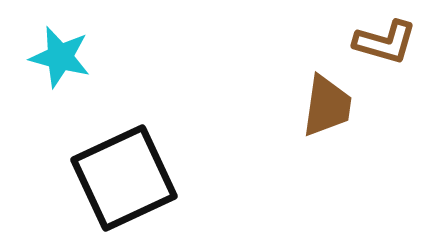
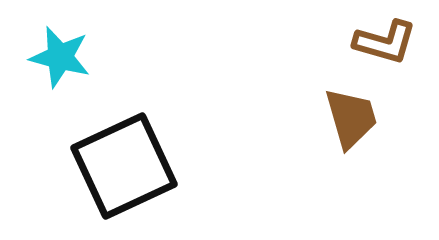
brown trapezoid: moved 24 px right, 12 px down; rotated 24 degrees counterclockwise
black square: moved 12 px up
